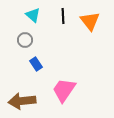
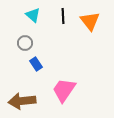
gray circle: moved 3 px down
